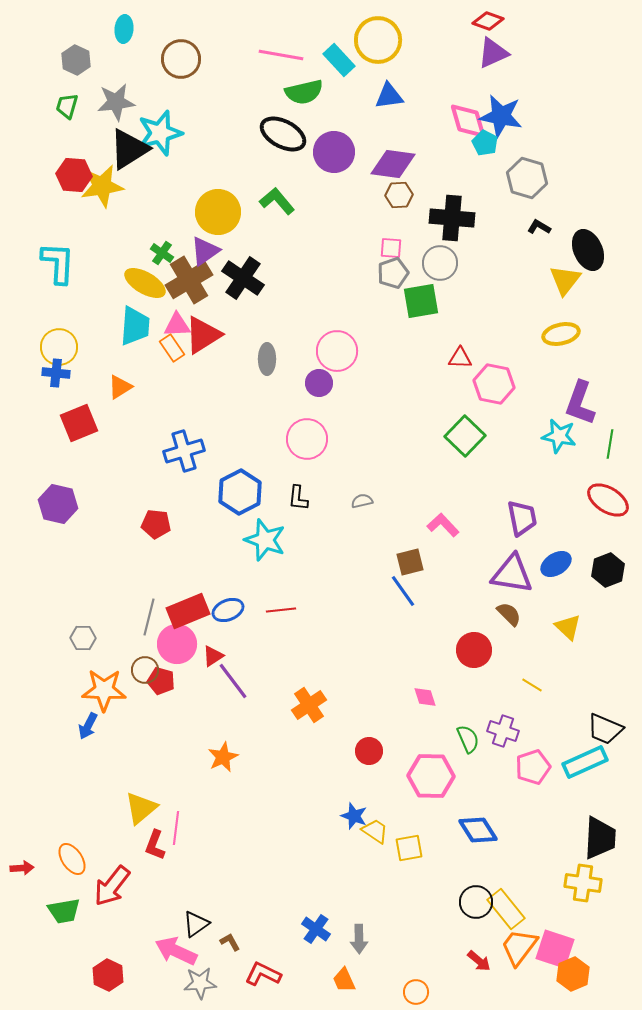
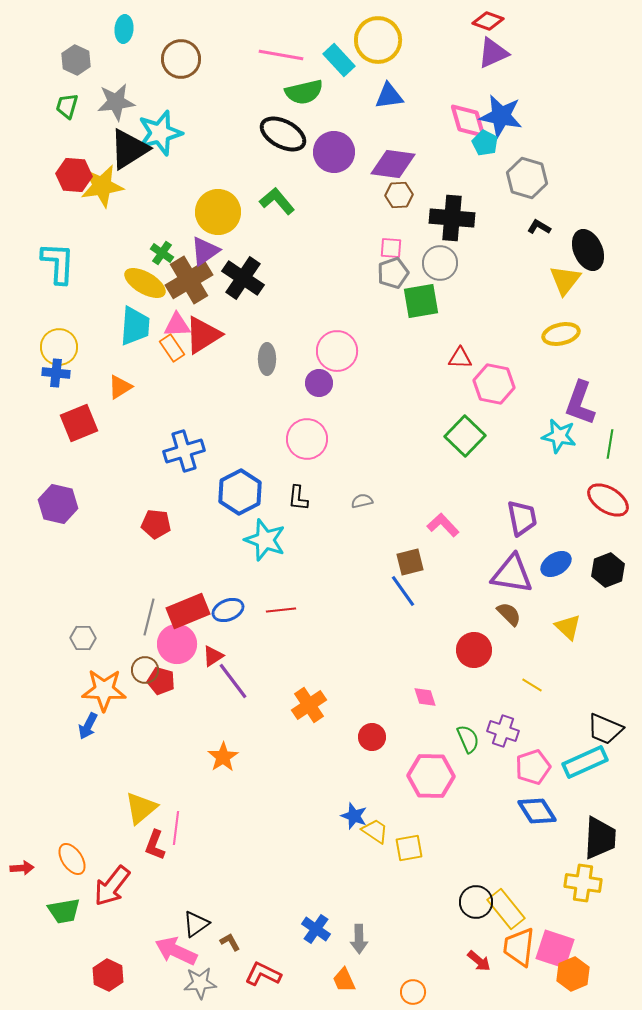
red circle at (369, 751): moved 3 px right, 14 px up
orange star at (223, 757): rotated 8 degrees counterclockwise
blue diamond at (478, 830): moved 59 px right, 19 px up
orange trapezoid at (519, 947): rotated 30 degrees counterclockwise
orange circle at (416, 992): moved 3 px left
